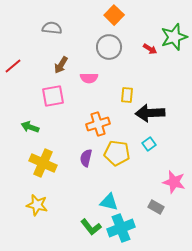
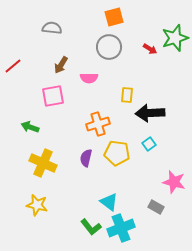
orange square: moved 2 px down; rotated 30 degrees clockwise
green star: moved 1 px right, 1 px down
cyan triangle: rotated 24 degrees clockwise
